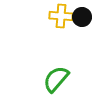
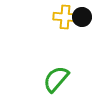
yellow cross: moved 4 px right, 1 px down
